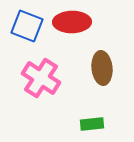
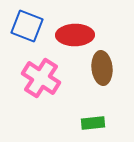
red ellipse: moved 3 px right, 13 px down
green rectangle: moved 1 px right, 1 px up
